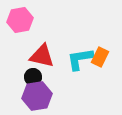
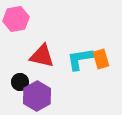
pink hexagon: moved 4 px left, 1 px up
orange rectangle: moved 1 px right, 2 px down; rotated 42 degrees counterclockwise
black circle: moved 13 px left, 5 px down
purple hexagon: rotated 20 degrees counterclockwise
